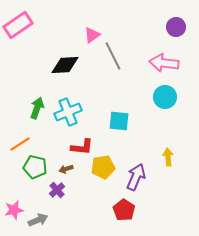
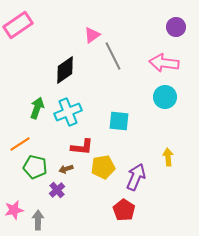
black diamond: moved 5 px down; rotated 32 degrees counterclockwise
gray arrow: rotated 66 degrees counterclockwise
